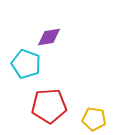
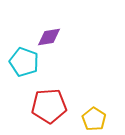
cyan pentagon: moved 2 px left, 2 px up
yellow pentagon: rotated 25 degrees clockwise
